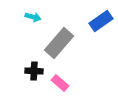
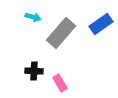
blue rectangle: moved 3 px down
gray rectangle: moved 2 px right, 10 px up
pink rectangle: rotated 18 degrees clockwise
